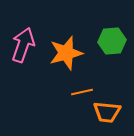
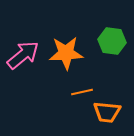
green hexagon: rotated 12 degrees clockwise
pink arrow: moved 10 px down; rotated 32 degrees clockwise
orange star: rotated 12 degrees clockwise
